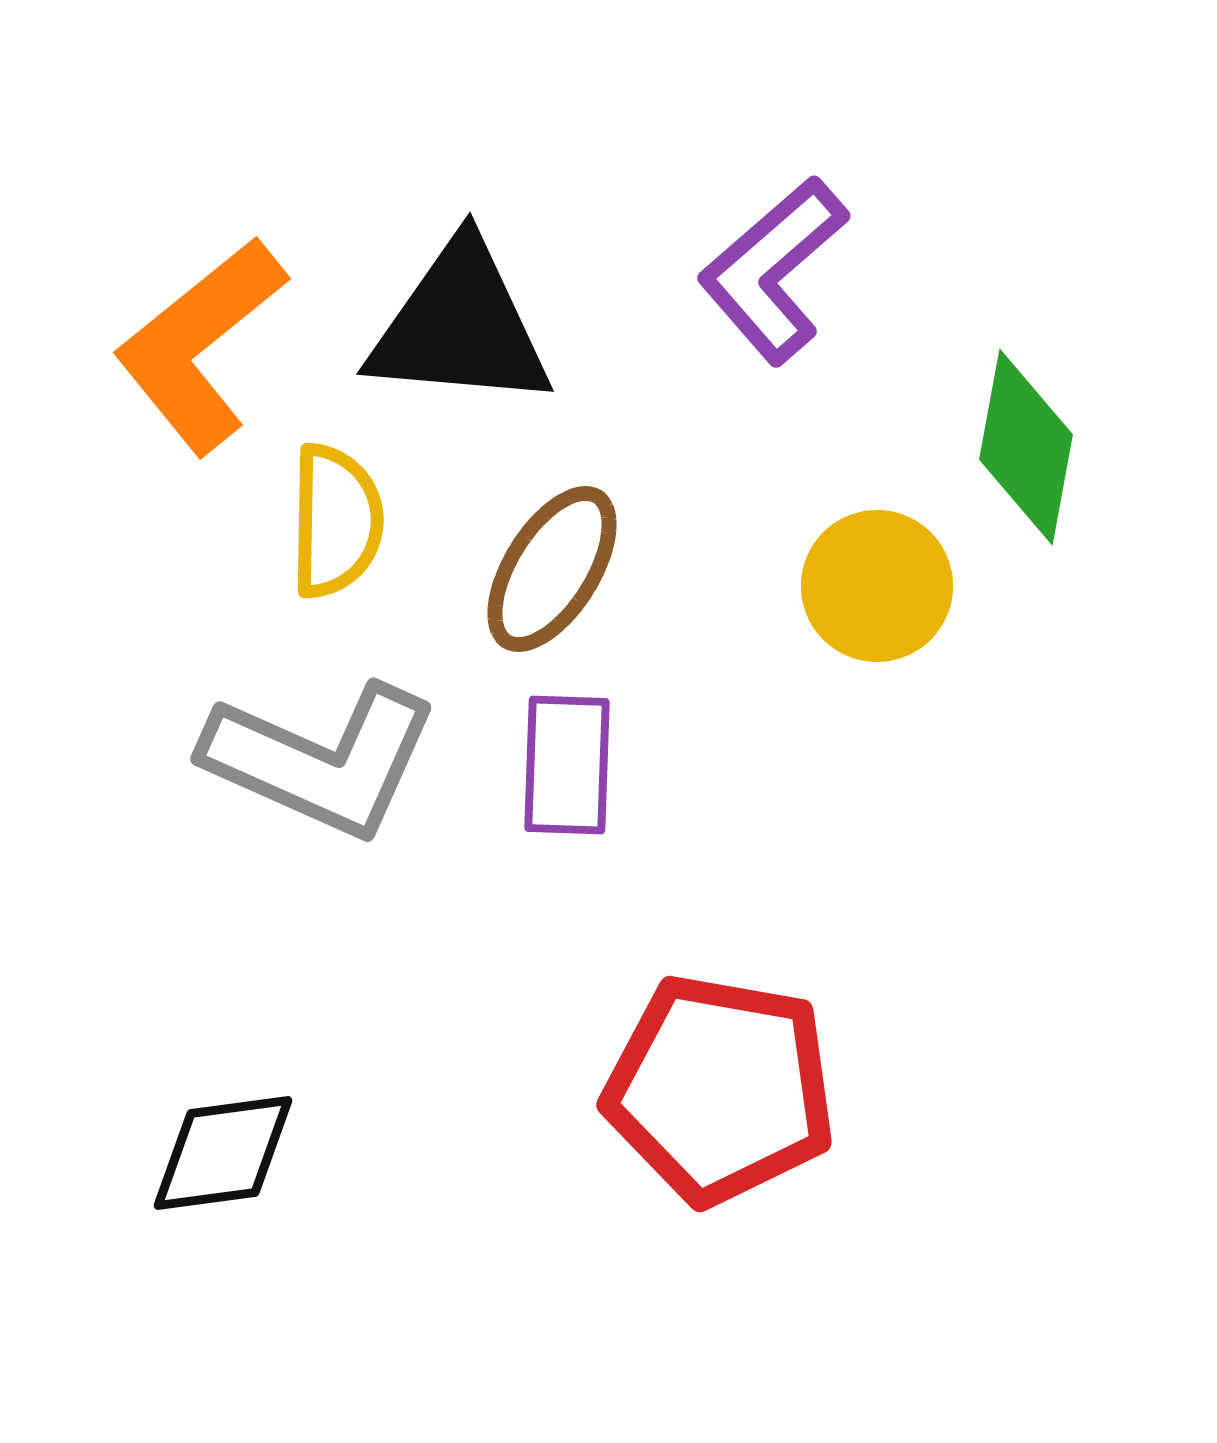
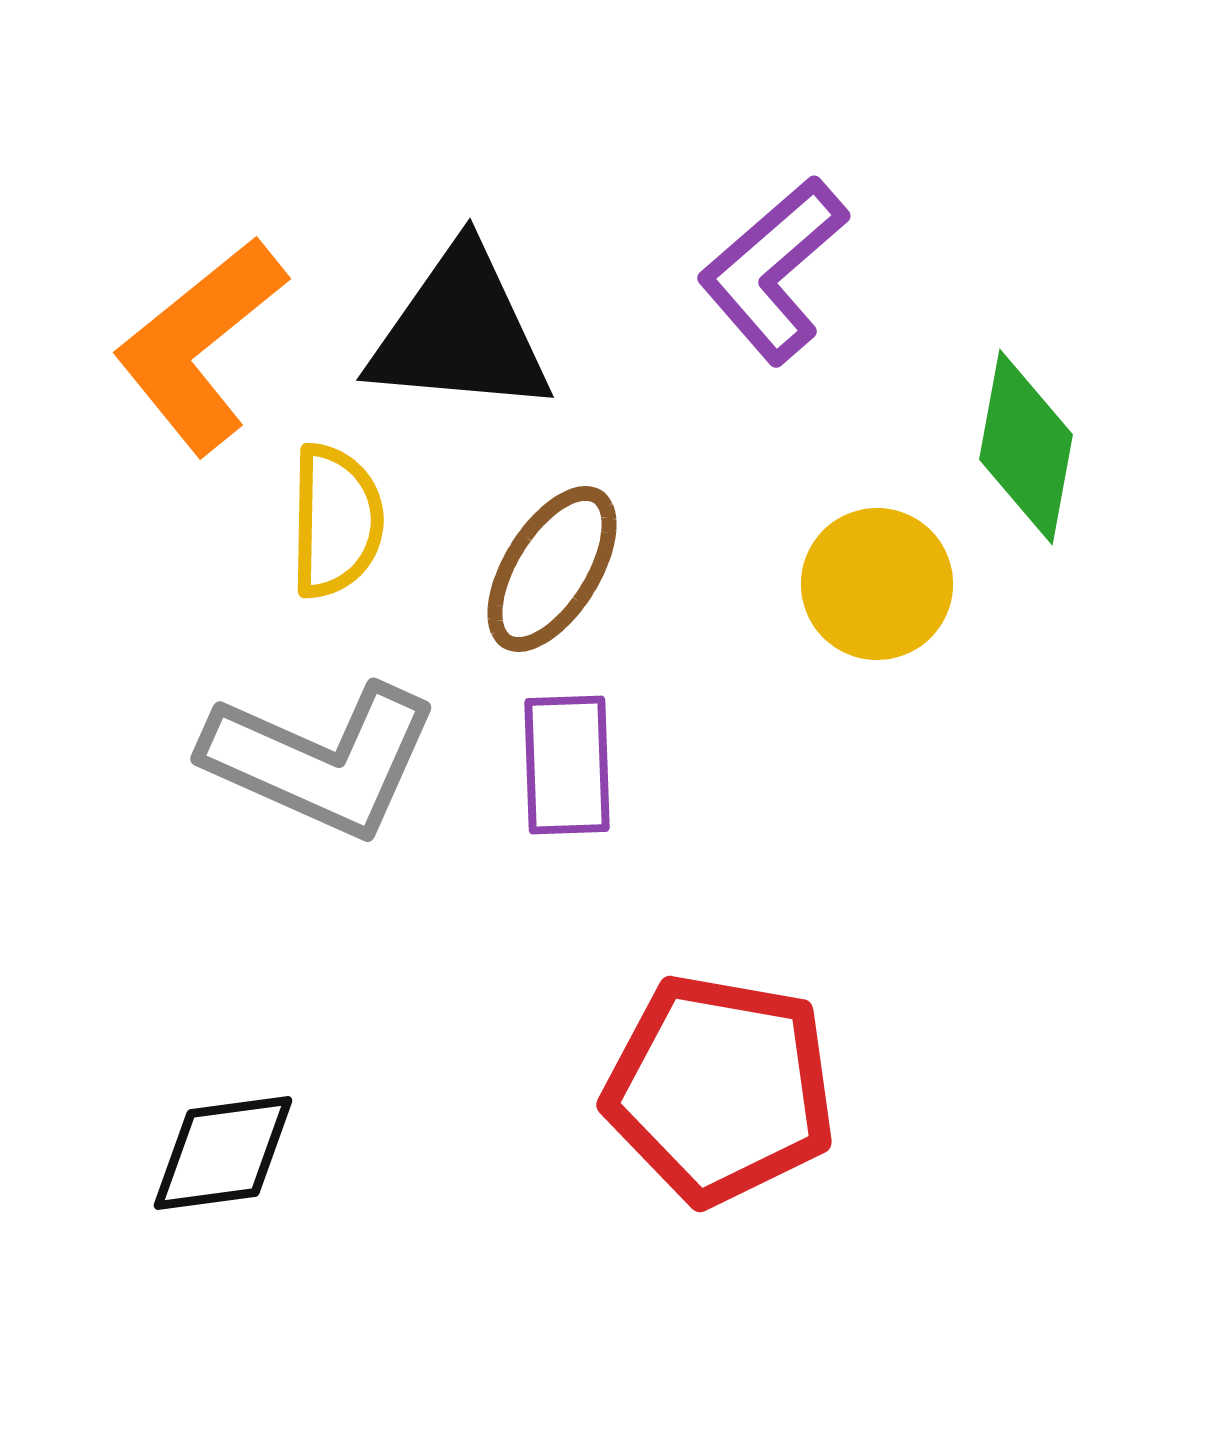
black triangle: moved 6 px down
yellow circle: moved 2 px up
purple rectangle: rotated 4 degrees counterclockwise
